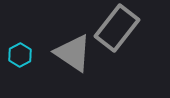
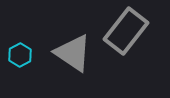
gray rectangle: moved 9 px right, 3 px down
